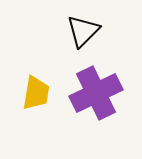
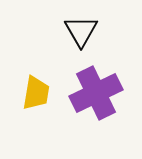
black triangle: moved 2 px left; rotated 15 degrees counterclockwise
